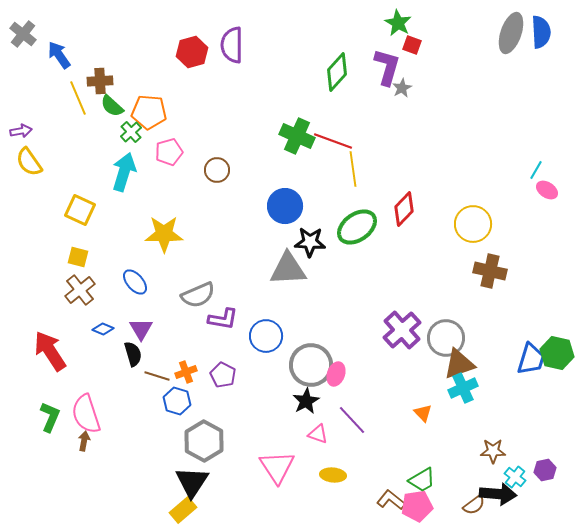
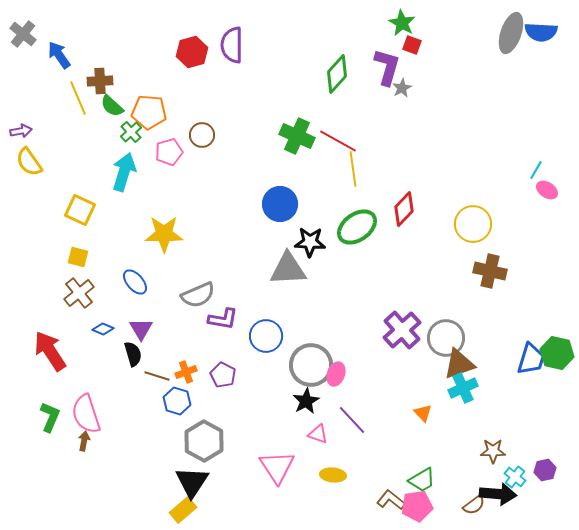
green star at (398, 23): moved 4 px right
blue semicircle at (541, 32): rotated 96 degrees clockwise
green diamond at (337, 72): moved 2 px down
red line at (333, 141): moved 5 px right; rotated 9 degrees clockwise
brown circle at (217, 170): moved 15 px left, 35 px up
blue circle at (285, 206): moved 5 px left, 2 px up
brown cross at (80, 290): moved 1 px left, 3 px down
